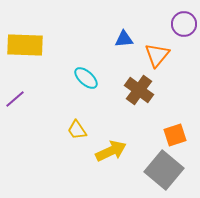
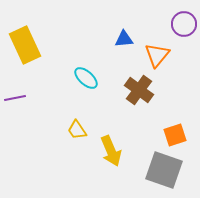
yellow rectangle: rotated 63 degrees clockwise
purple line: moved 1 px up; rotated 30 degrees clockwise
yellow arrow: rotated 92 degrees clockwise
gray square: rotated 21 degrees counterclockwise
